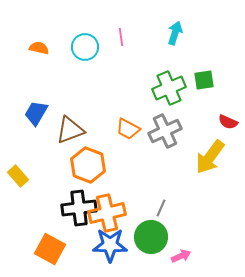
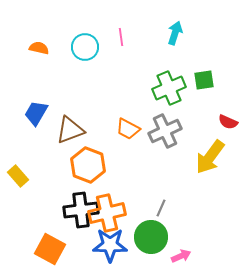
black cross: moved 2 px right, 2 px down
